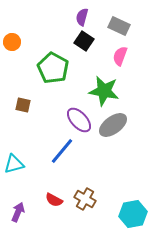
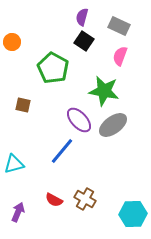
cyan hexagon: rotated 8 degrees clockwise
